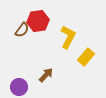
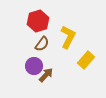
red hexagon: rotated 10 degrees counterclockwise
brown semicircle: moved 20 px right, 14 px down
yellow rectangle: moved 3 px down
purple circle: moved 15 px right, 21 px up
